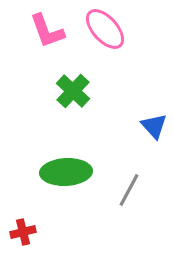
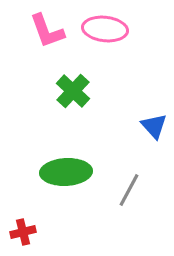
pink ellipse: rotated 42 degrees counterclockwise
